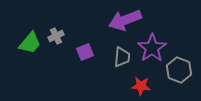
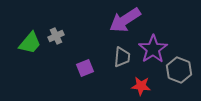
purple arrow: rotated 12 degrees counterclockwise
purple star: moved 1 px right, 1 px down
purple square: moved 16 px down
